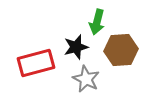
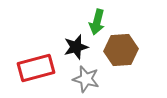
red rectangle: moved 5 px down
gray star: rotated 12 degrees counterclockwise
